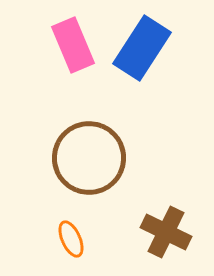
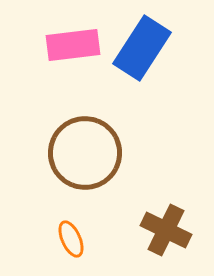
pink rectangle: rotated 74 degrees counterclockwise
brown circle: moved 4 px left, 5 px up
brown cross: moved 2 px up
